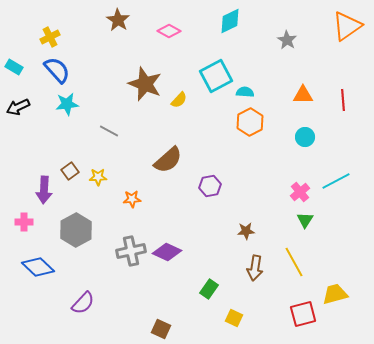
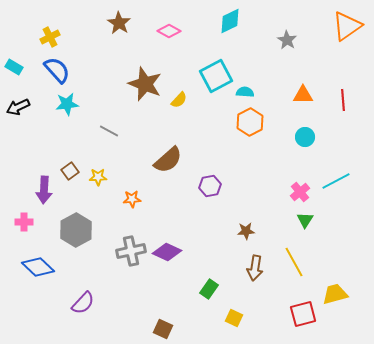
brown star at (118, 20): moved 1 px right, 3 px down
brown square at (161, 329): moved 2 px right
